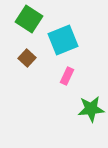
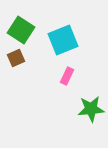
green square: moved 8 px left, 11 px down
brown square: moved 11 px left; rotated 24 degrees clockwise
